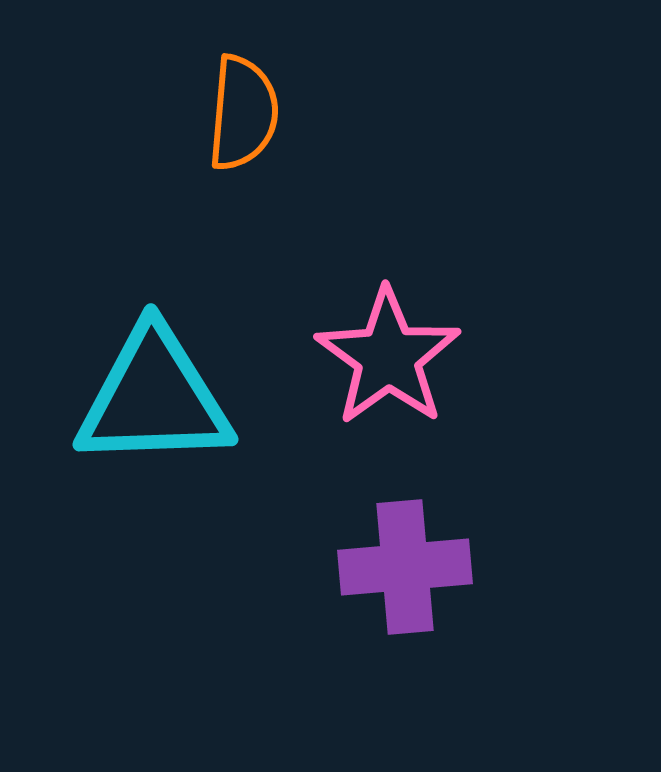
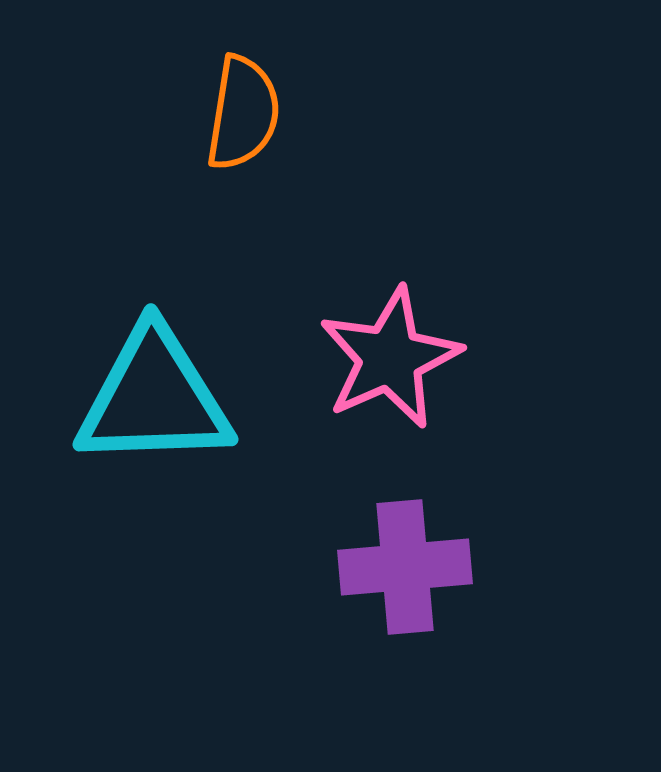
orange semicircle: rotated 4 degrees clockwise
pink star: moved 2 px right, 1 px down; rotated 12 degrees clockwise
